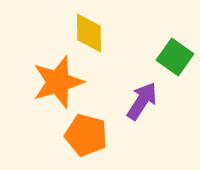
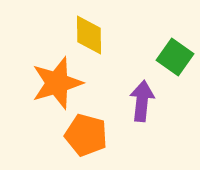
yellow diamond: moved 2 px down
orange star: moved 1 px left, 1 px down
purple arrow: rotated 27 degrees counterclockwise
